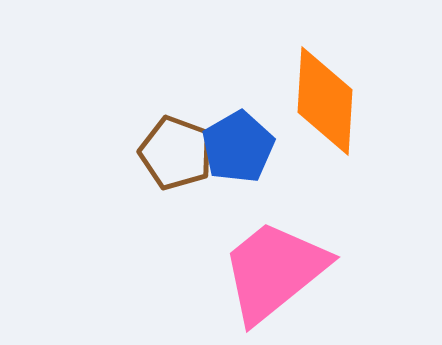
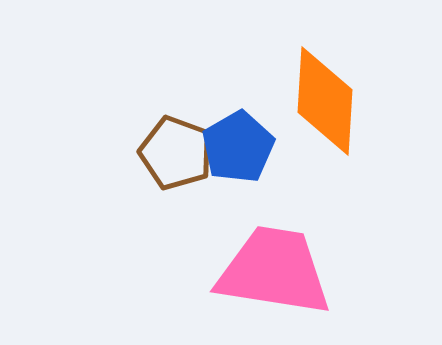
pink trapezoid: rotated 48 degrees clockwise
